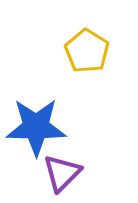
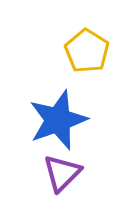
blue star: moved 22 px right, 7 px up; rotated 20 degrees counterclockwise
